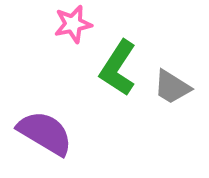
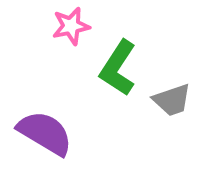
pink star: moved 2 px left, 2 px down
gray trapezoid: moved 13 px down; rotated 51 degrees counterclockwise
